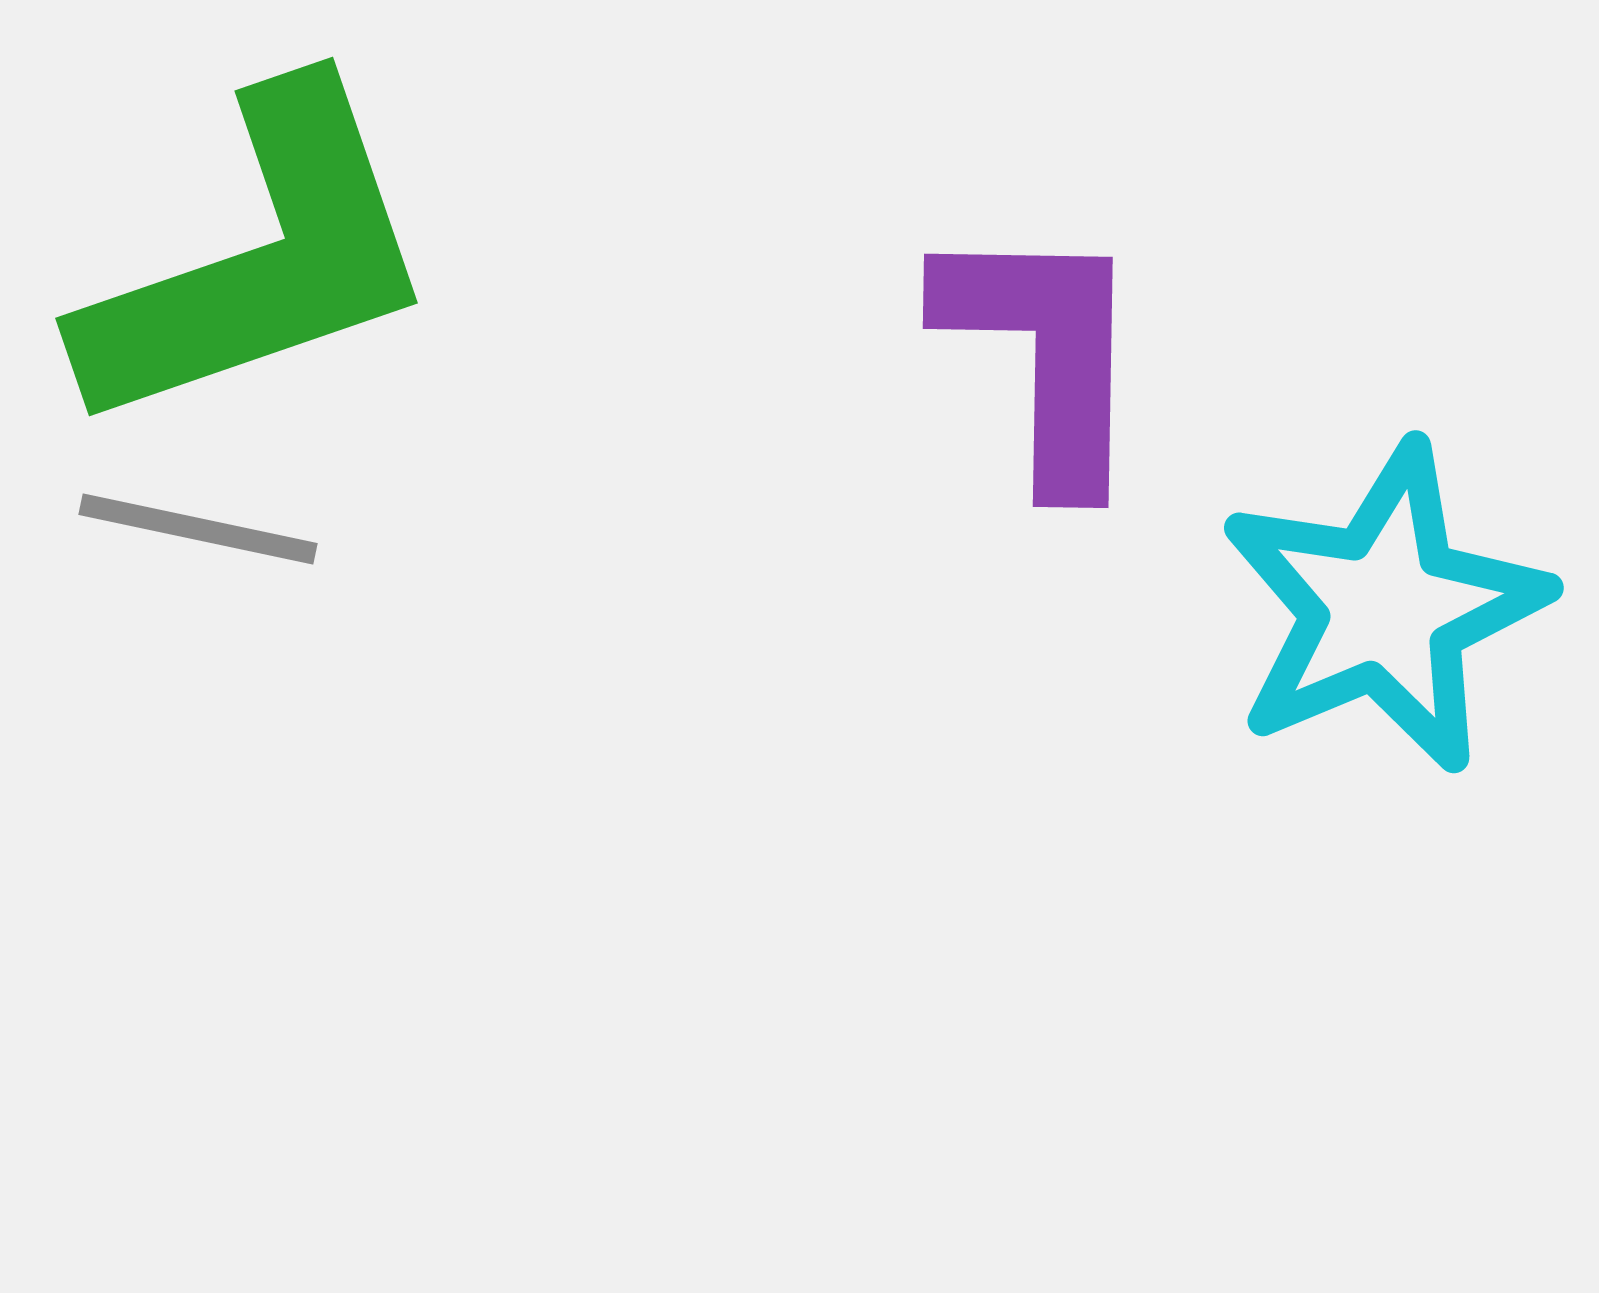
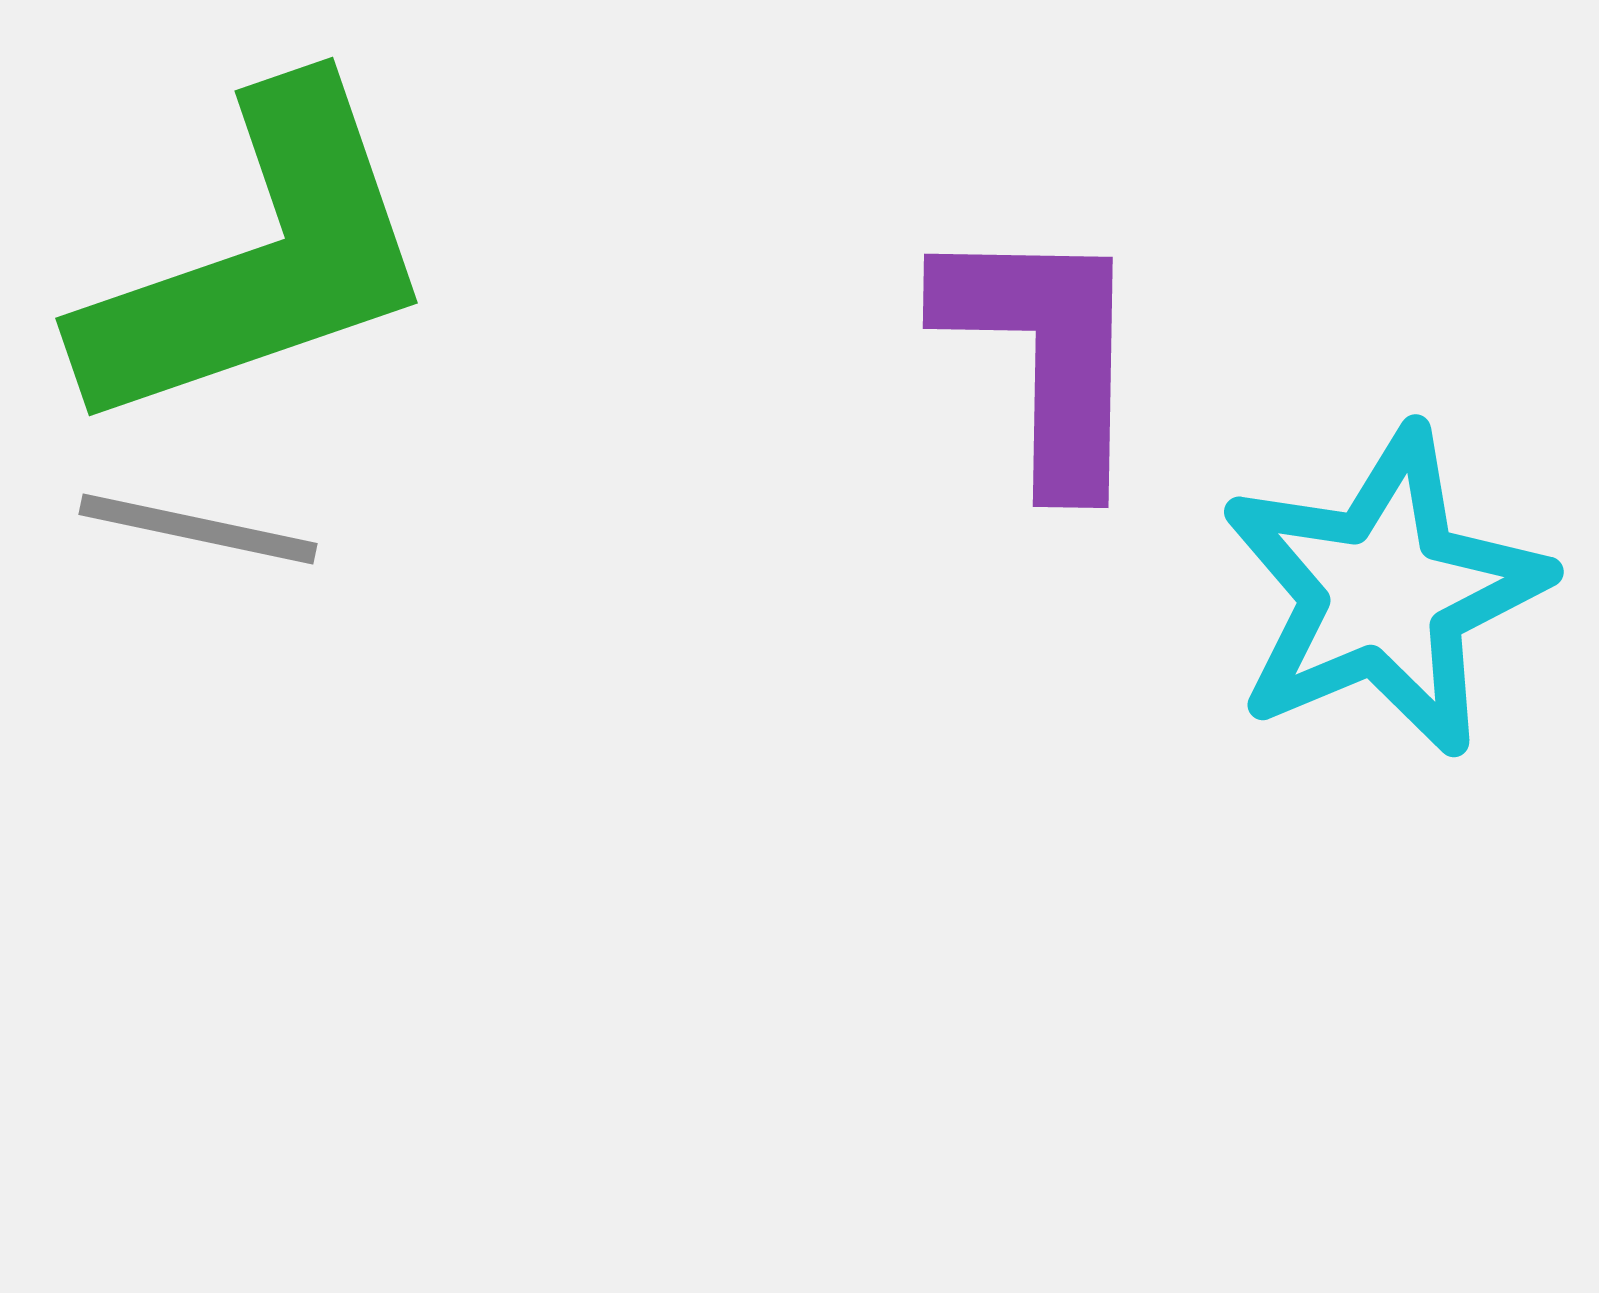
cyan star: moved 16 px up
